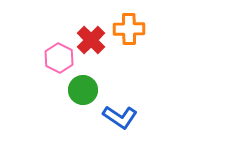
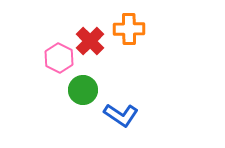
red cross: moved 1 px left, 1 px down
blue L-shape: moved 1 px right, 2 px up
